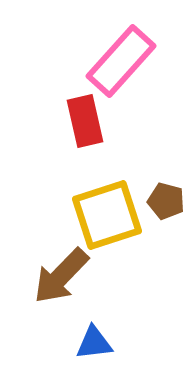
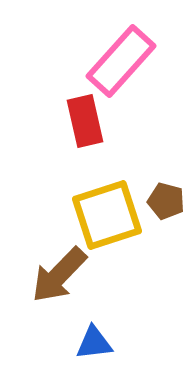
brown arrow: moved 2 px left, 1 px up
